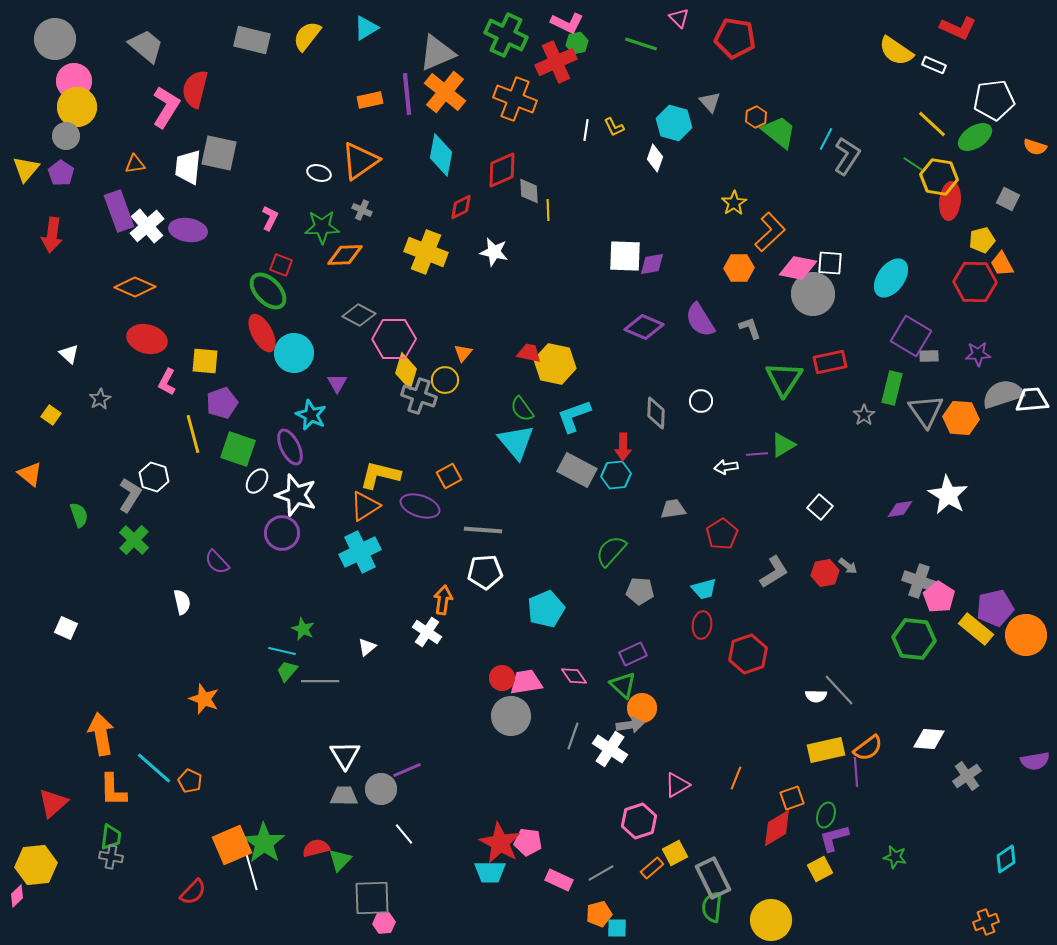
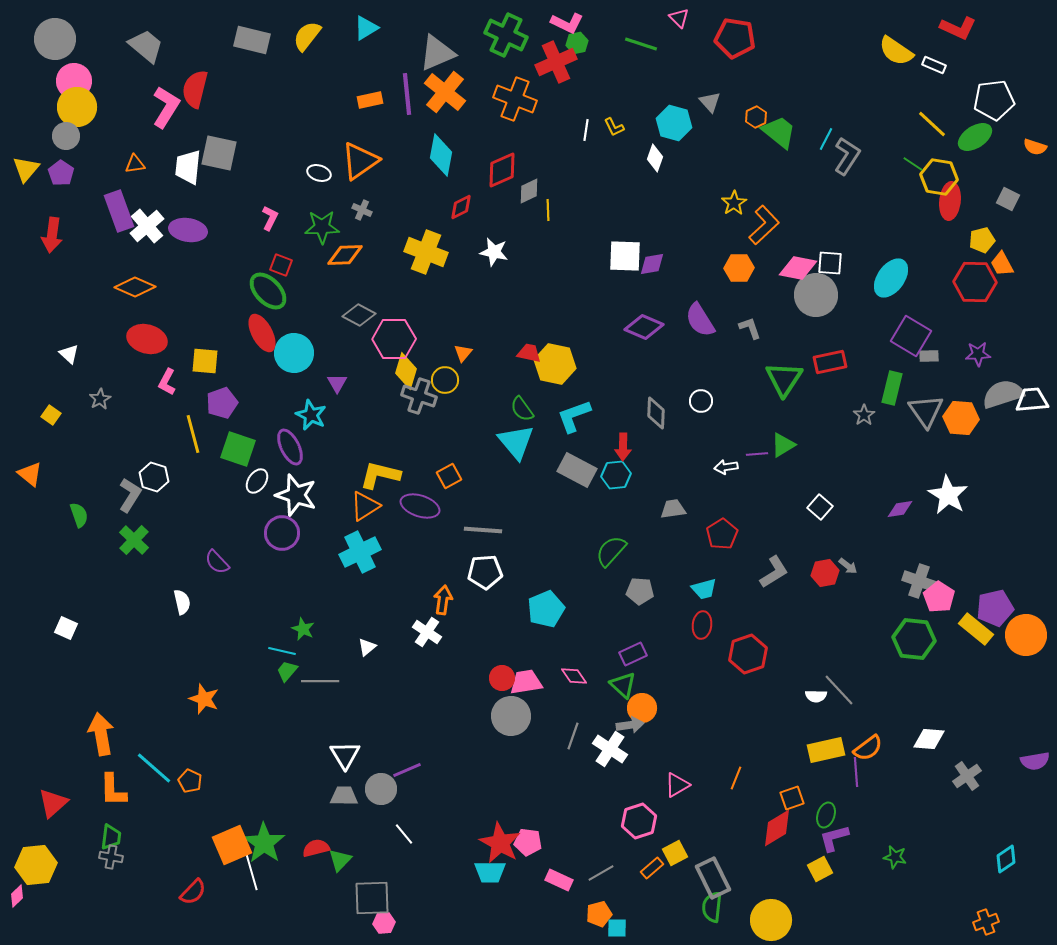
gray diamond at (529, 191): rotated 68 degrees clockwise
orange L-shape at (770, 232): moved 6 px left, 7 px up
gray circle at (813, 294): moved 3 px right, 1 px down
